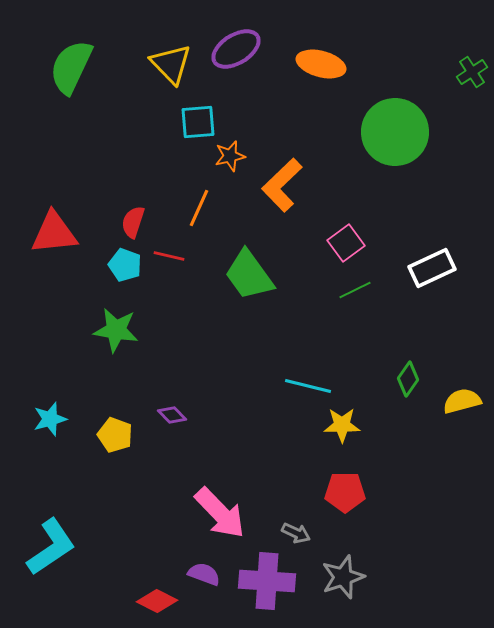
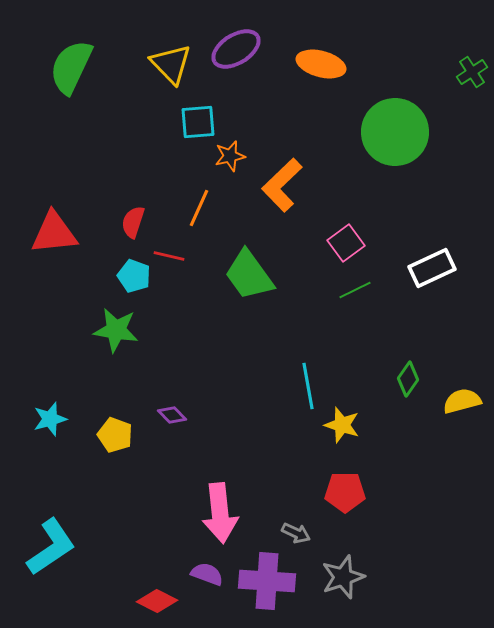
cyan pentagon: moved 9 px right, 11 px down
cyan line: rotated 66 degrees clockwise
yellow star: rotated 18 degrees clockwise
pink arrow: rotated 38 degrees clockwise
purple semicircle: moved 3 px right
